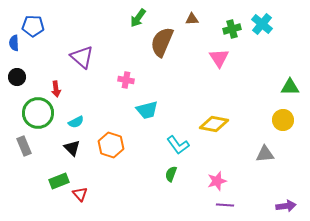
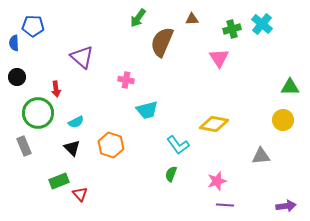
gray triangle: moved 4 px left, 2 px down
